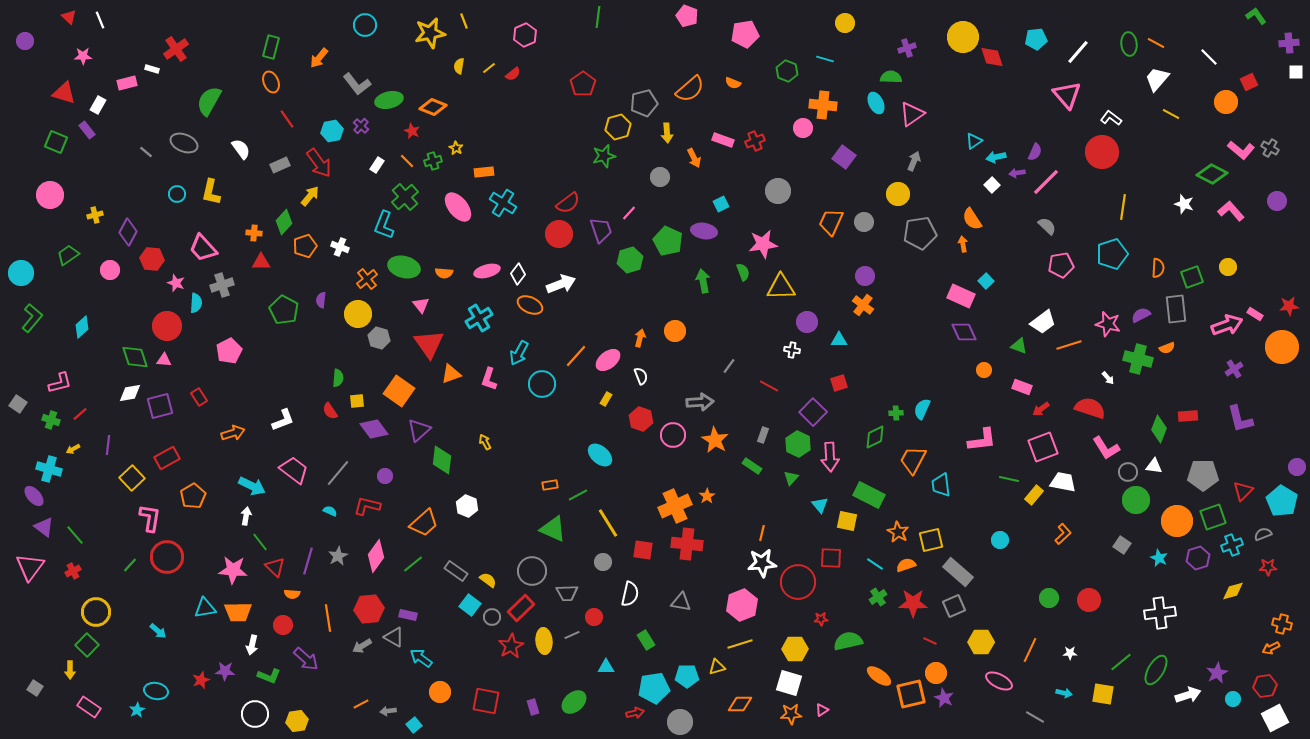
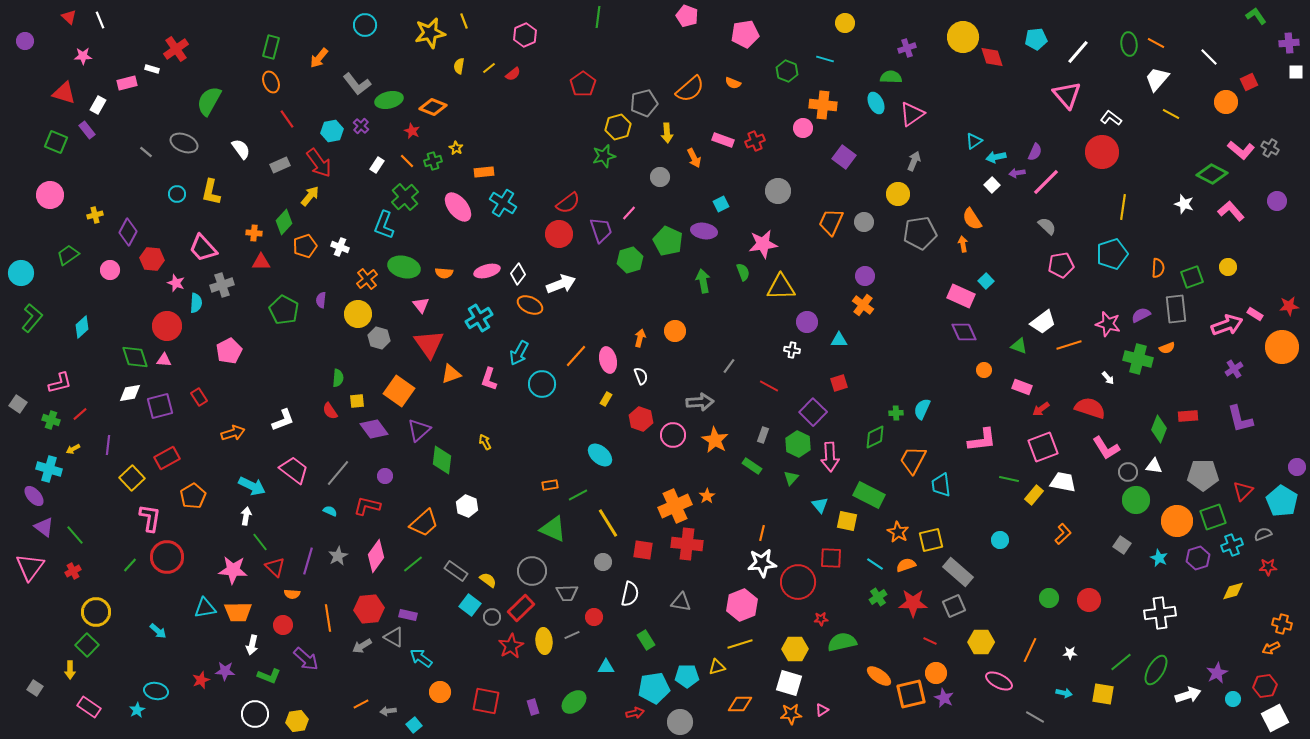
pink ellipse at (608, 360): rotated 65 degrees counterclockwise
green semicircle at (848, 641): moved 6 px left, 1 px down
